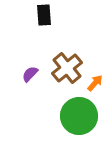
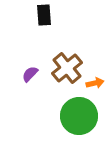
orange arrow: rotated 36 degrees clockwise
